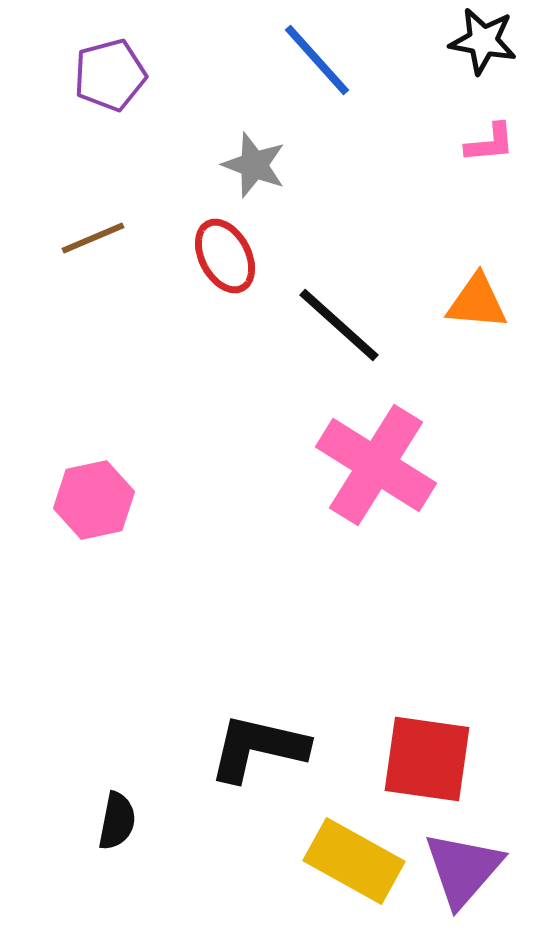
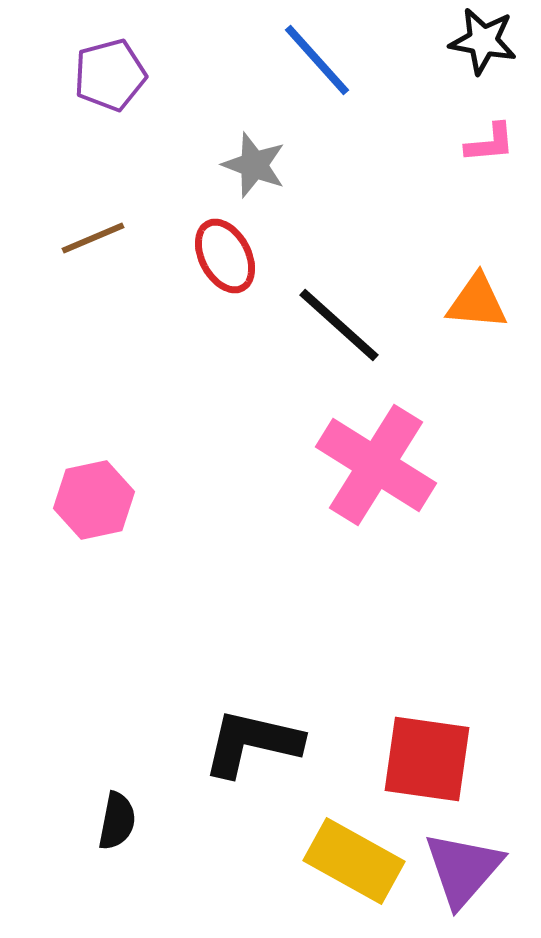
black L-shape: moved 6 px left, 5 px up
